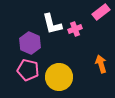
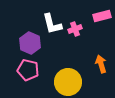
pink rectangle: moved 1 px right, 4 px down; rotated 24 degrees clockwise
yellow circle: moved 9 px right, 5 px down
